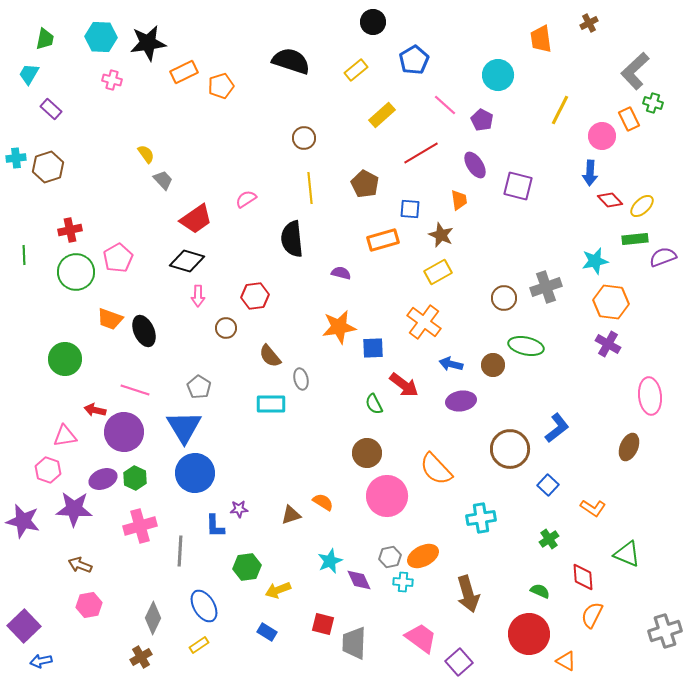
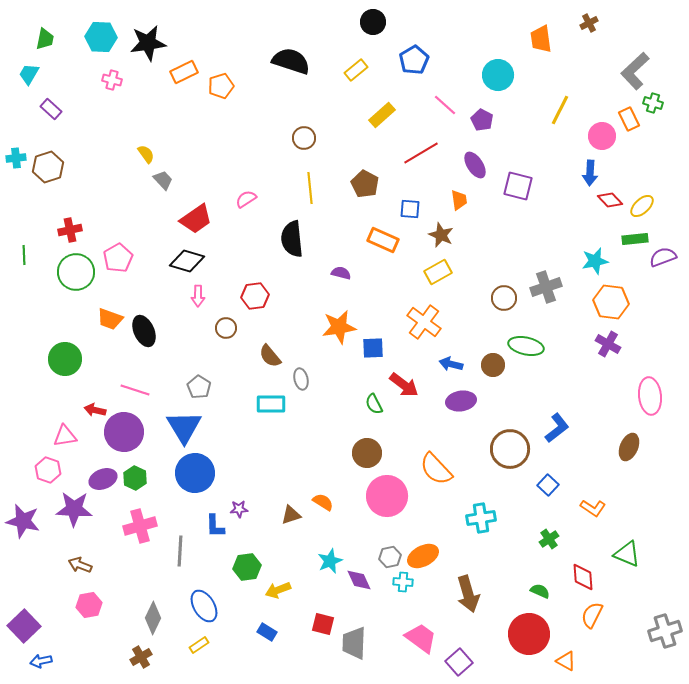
orange rectangle at (383, 240): rotated 40 degrees clockwise
